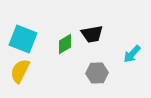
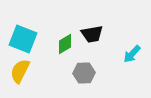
gray hexagon: moved 13 px left
